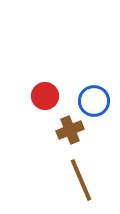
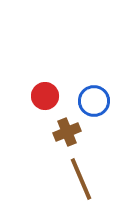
brown cross: moved 3 px left, 2 px down
brown line: moved 1 px up
